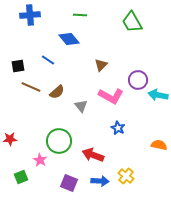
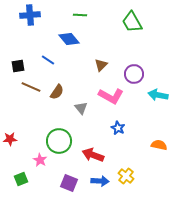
purple circle: moved 4 px left, 6 px up
brown semicircle: rotated 14 degrees counterclockwise
gray triangle: moved 2 px down
green square: moved 2 px down
